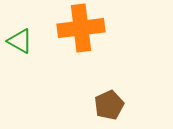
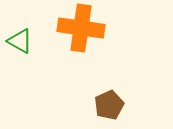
orange cross: rotated 15 degrees clockwise
